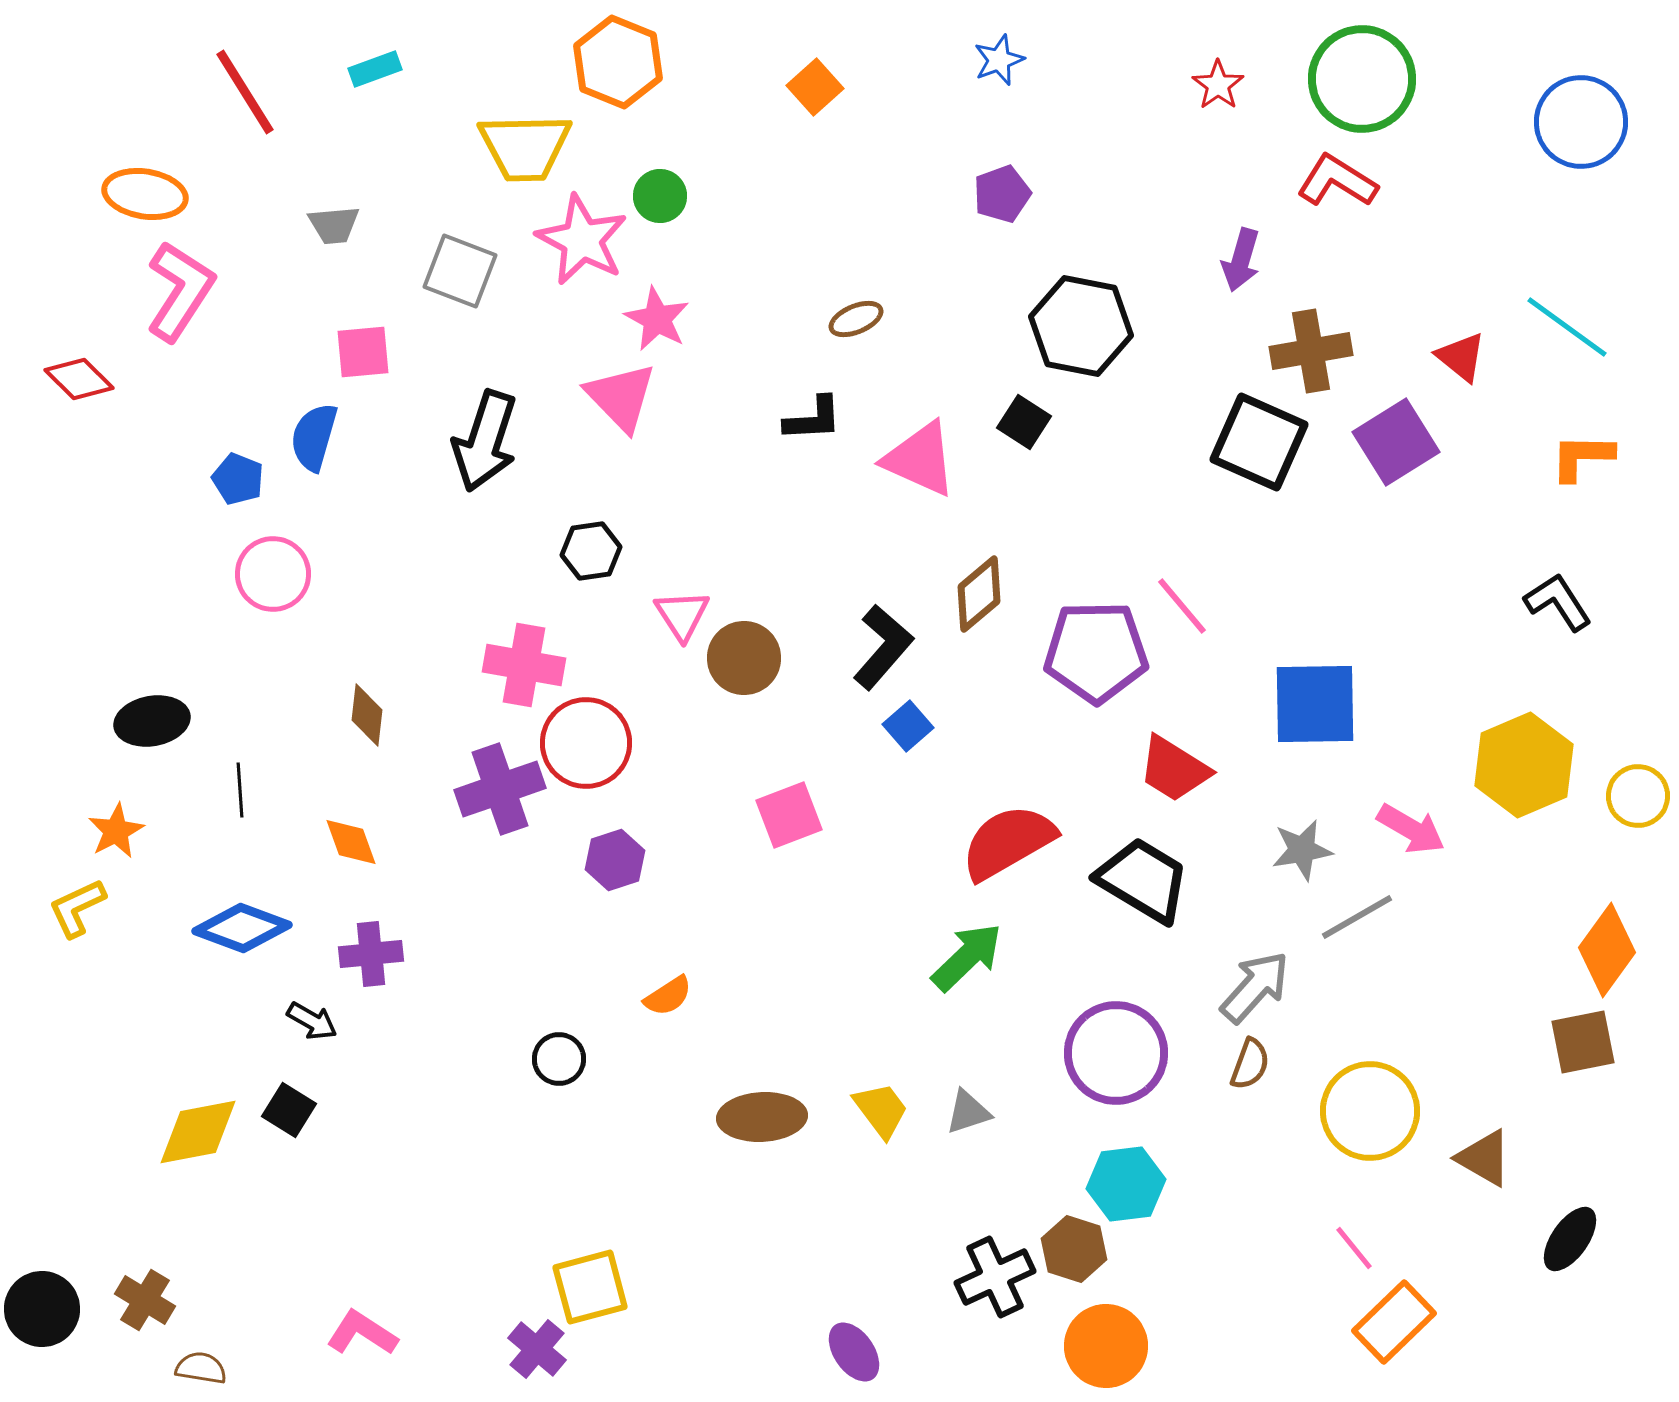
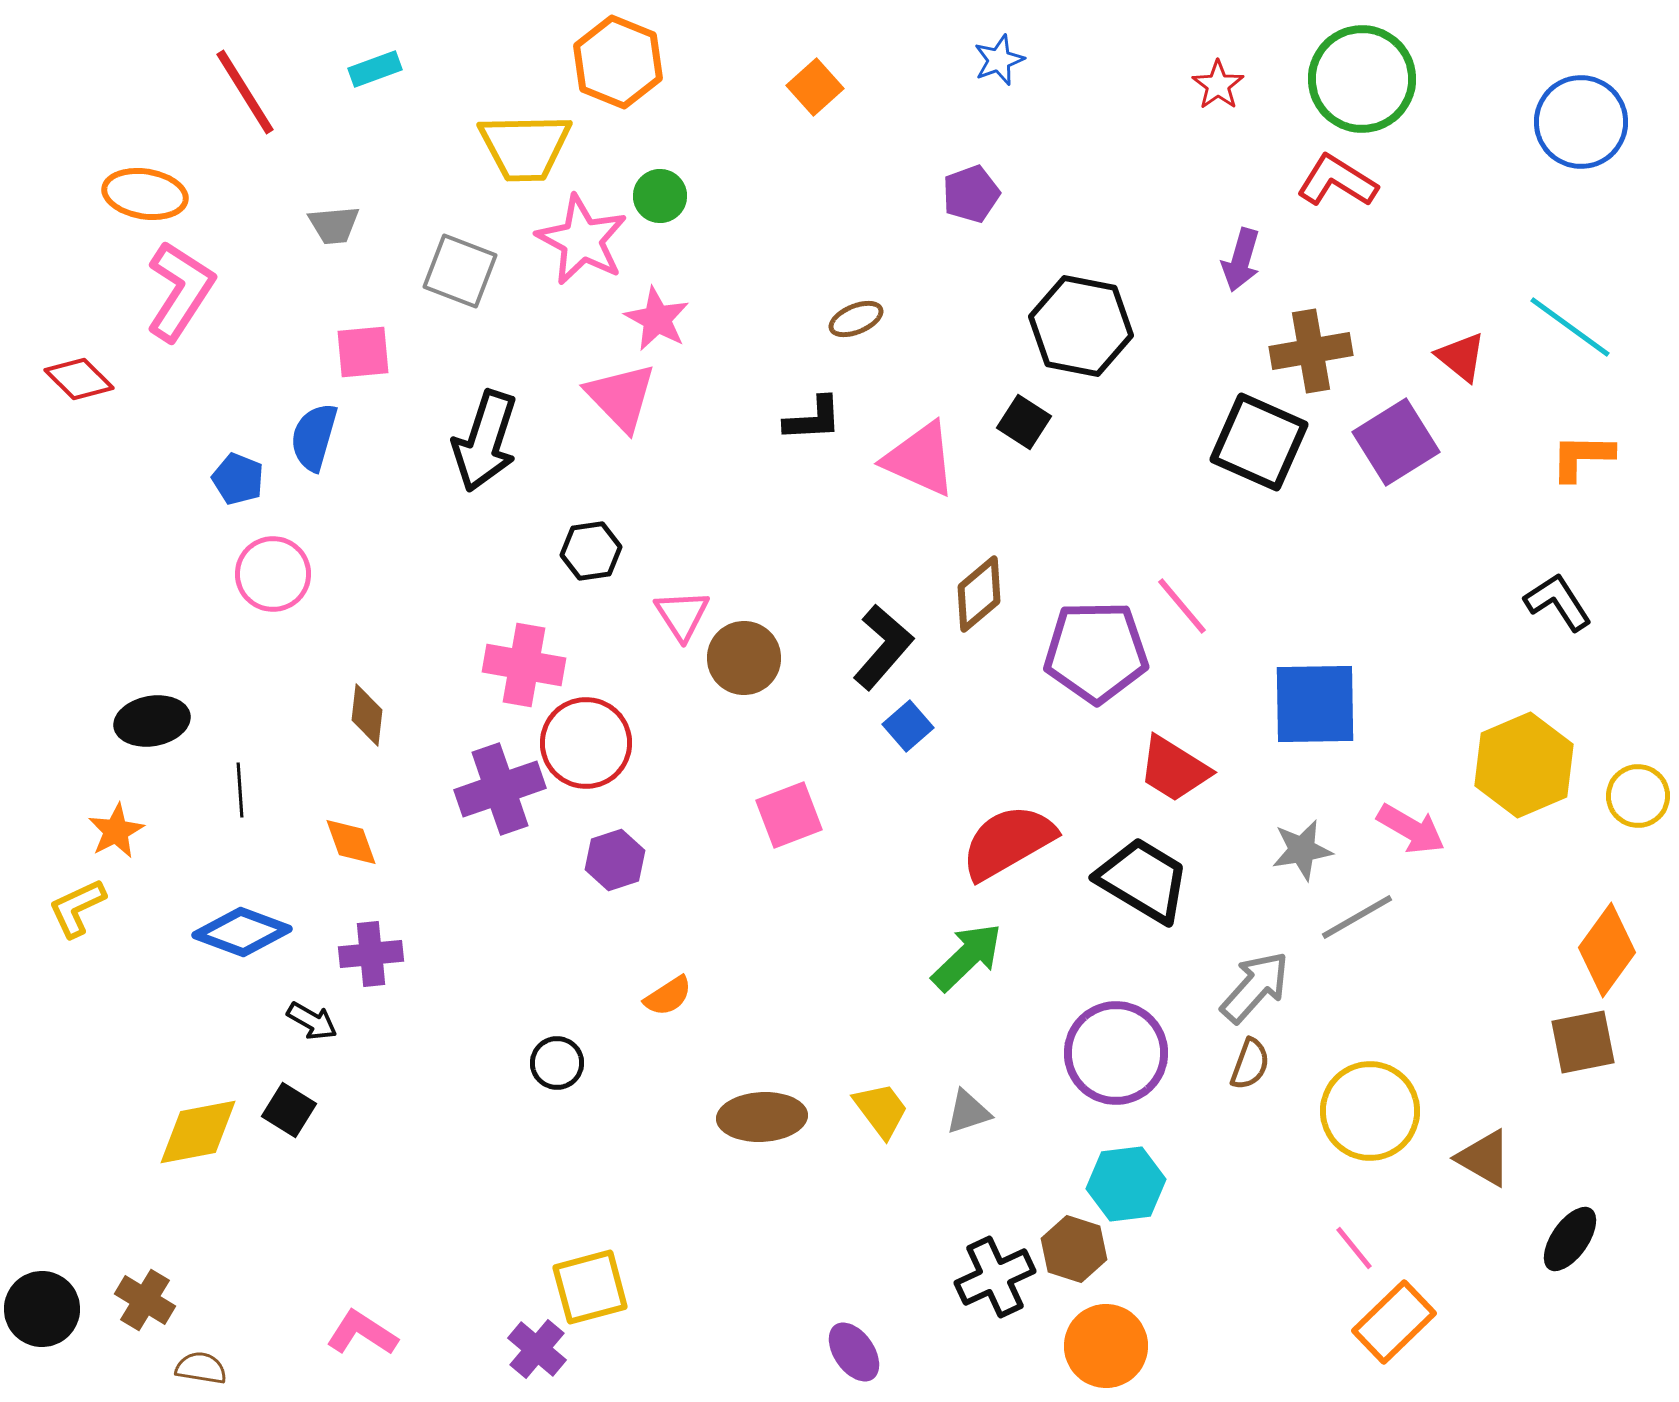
purple pentagon at (1002, 194): moved 31 px left
cyan line at (1567, 327): moved 3 px right
blue diamond at (242, 928): moved 4 px down
black circle at (559, 1059): moved 2 px left, 4 px down
